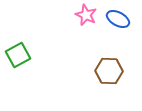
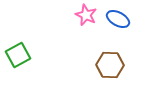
brown hexagon: moved 1 px right, 6 px up
